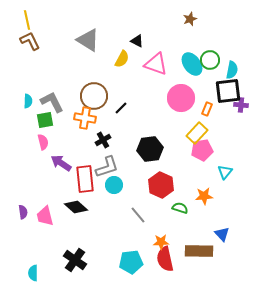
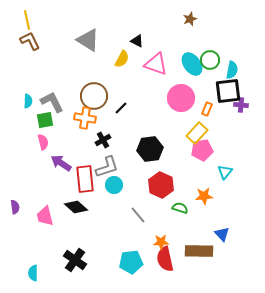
purple semicircle at (23, 212): moved 8 px left, 5 px up
